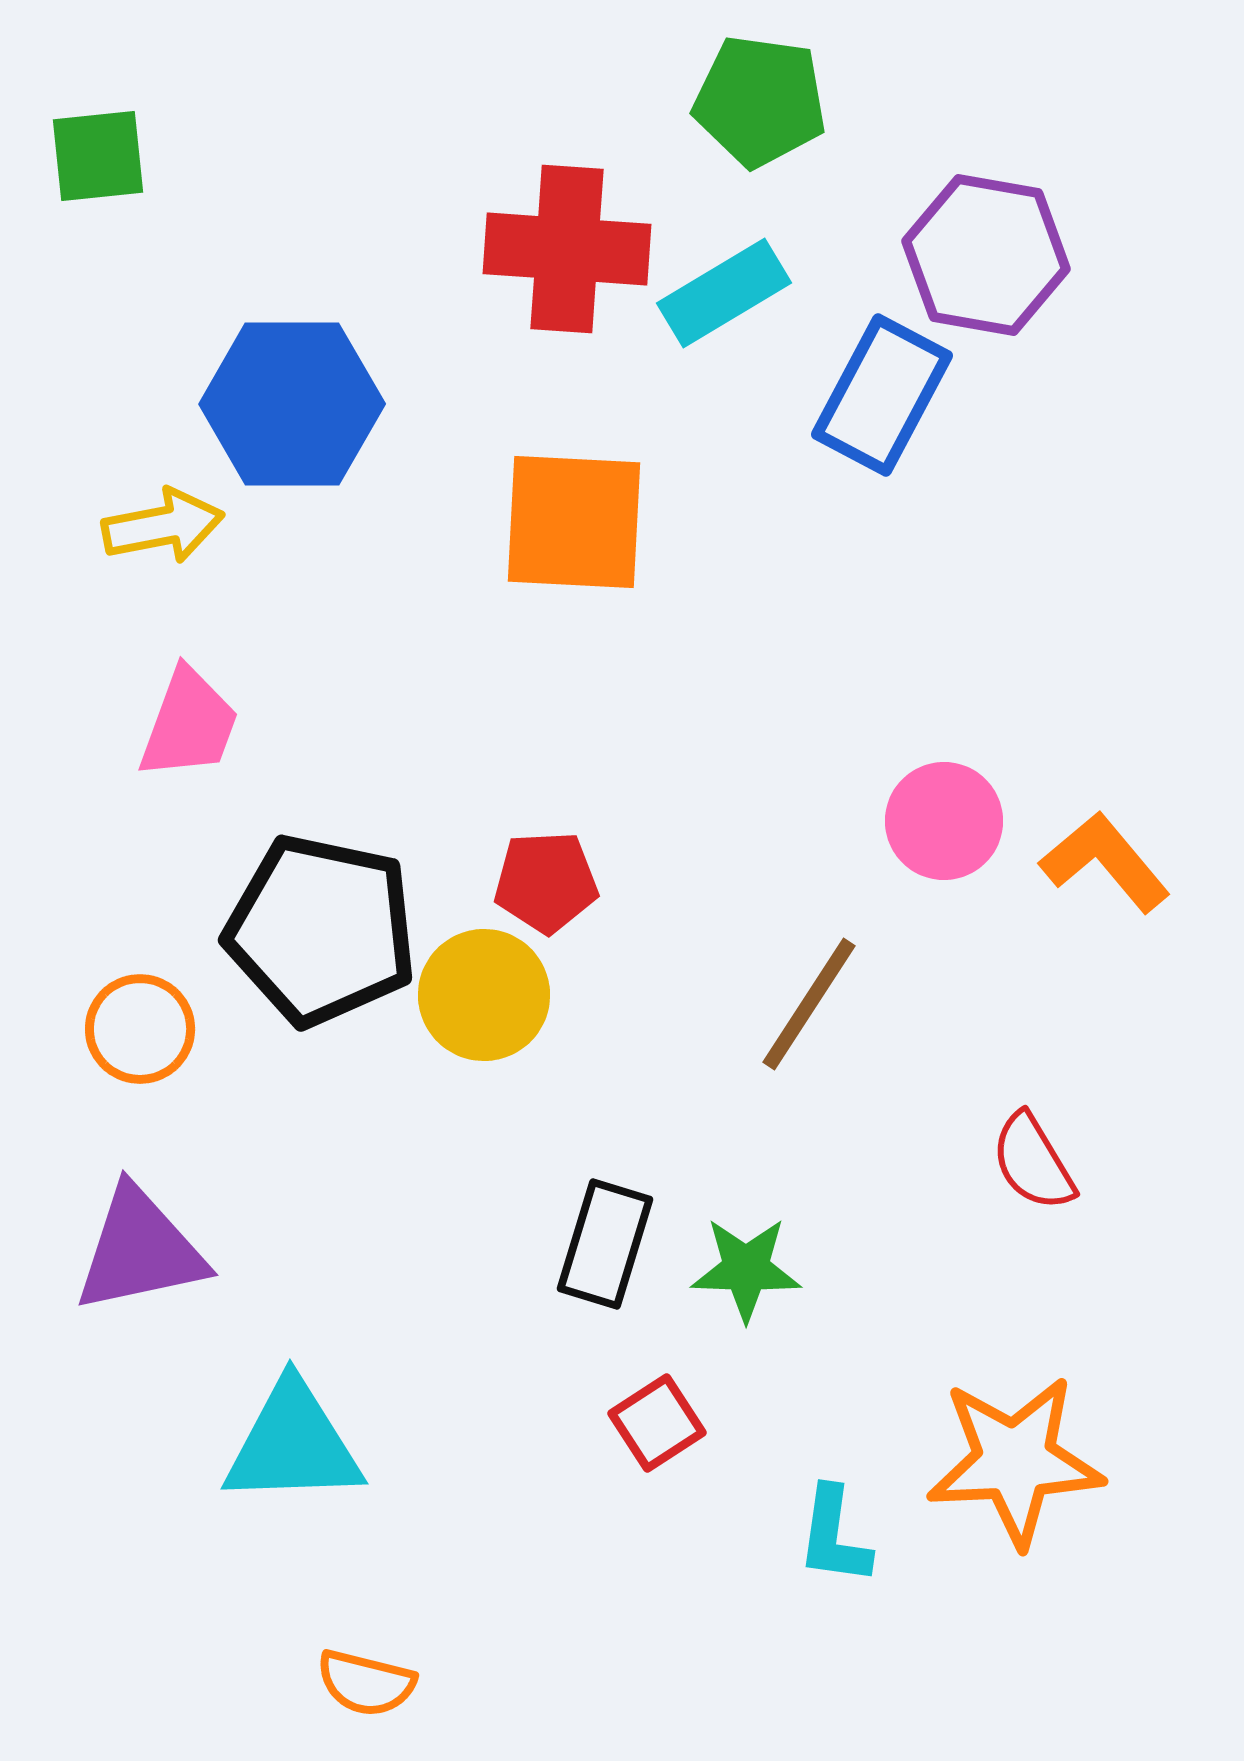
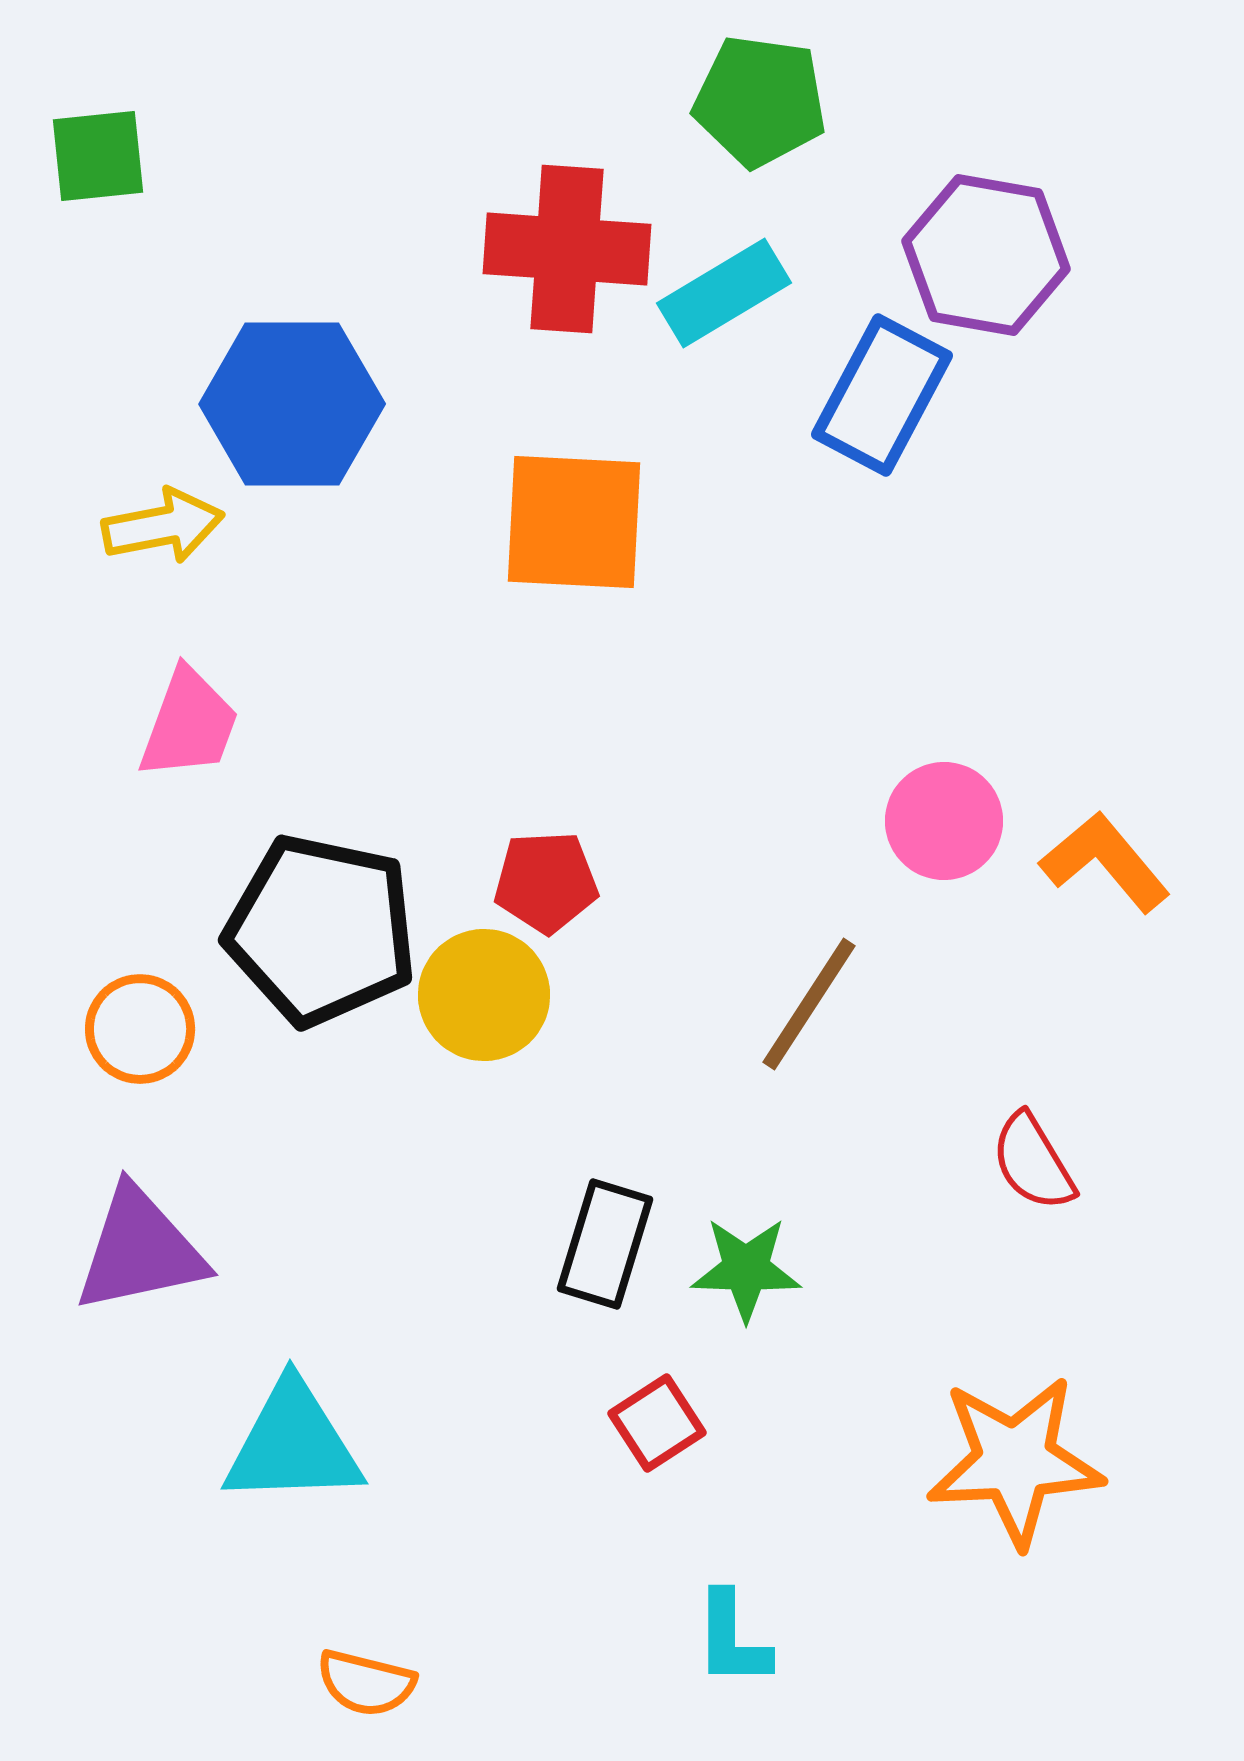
cyan L-shape: moved 102 px left, 103 px down; rotated 8 degrees counterclockwise
